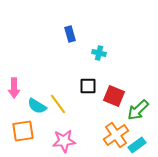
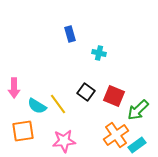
black square: moved 2 px left, 6 px down; rotated 36 degrees clockwise
